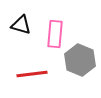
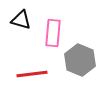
black triangle: moved 5 px up
pink rectangle: moved 2 px left, 1 px up
